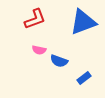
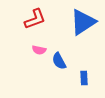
blue triangle: rotated 12 degrees counterclockwise
blue semicircle: rotated 42 degrees clockwise
blue rectangle: rotated 56 degrees counterclockwise
